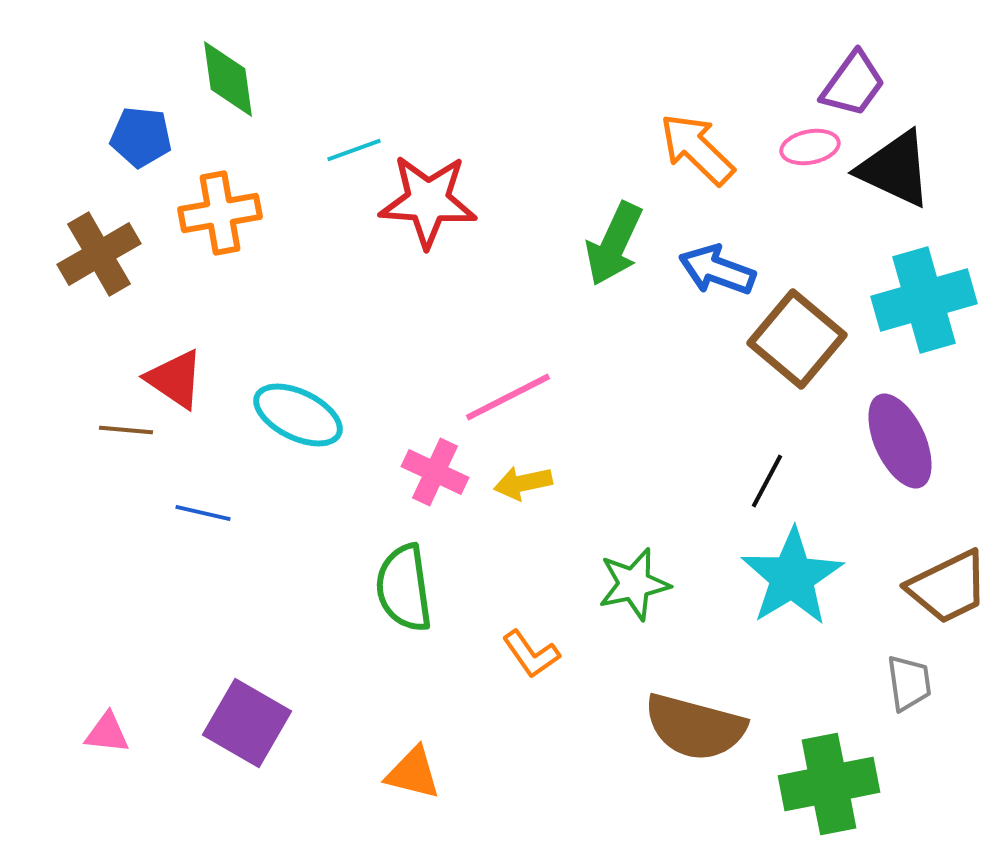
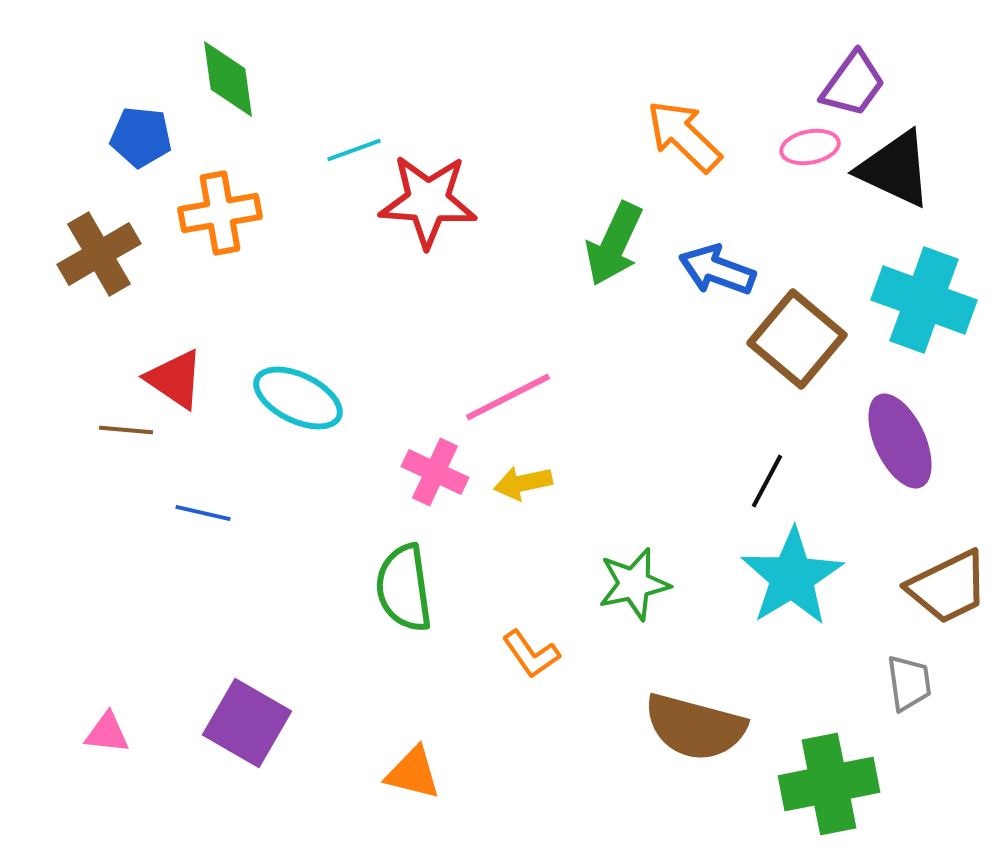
orange arrow: moved 13 px left, 13 px up
cyan cross: rotated 36 degrees clockwise
cyan ellipse: moved 17 px up
